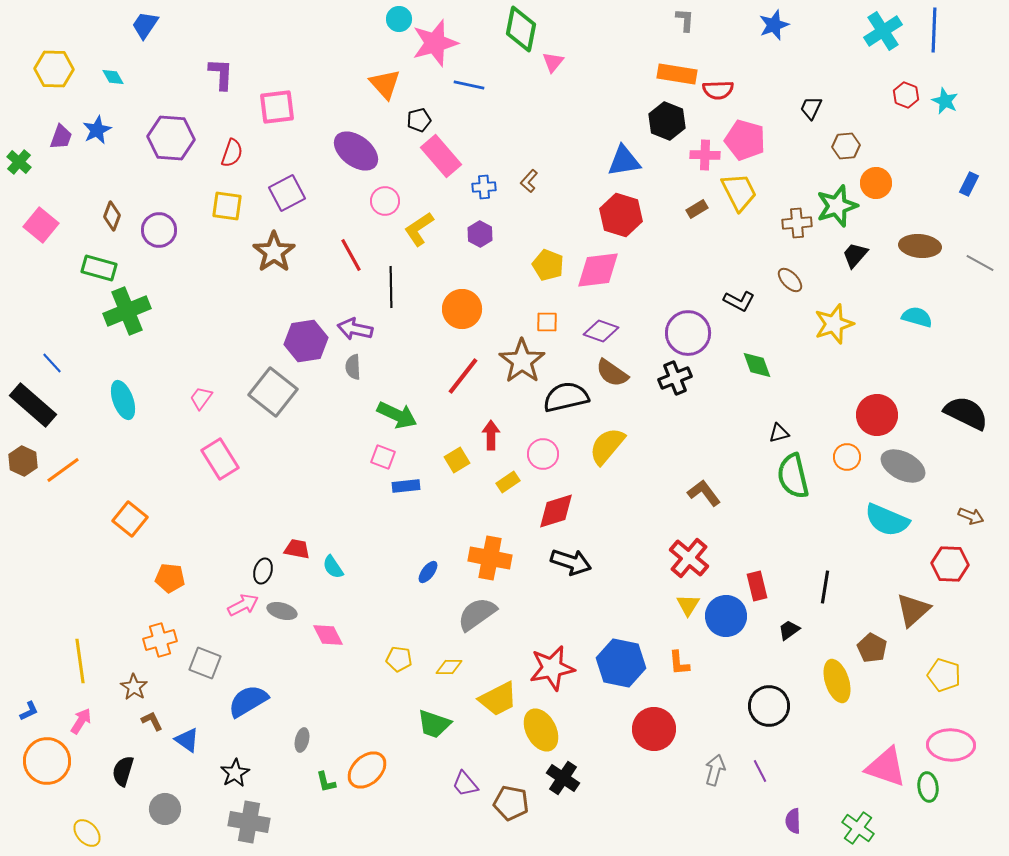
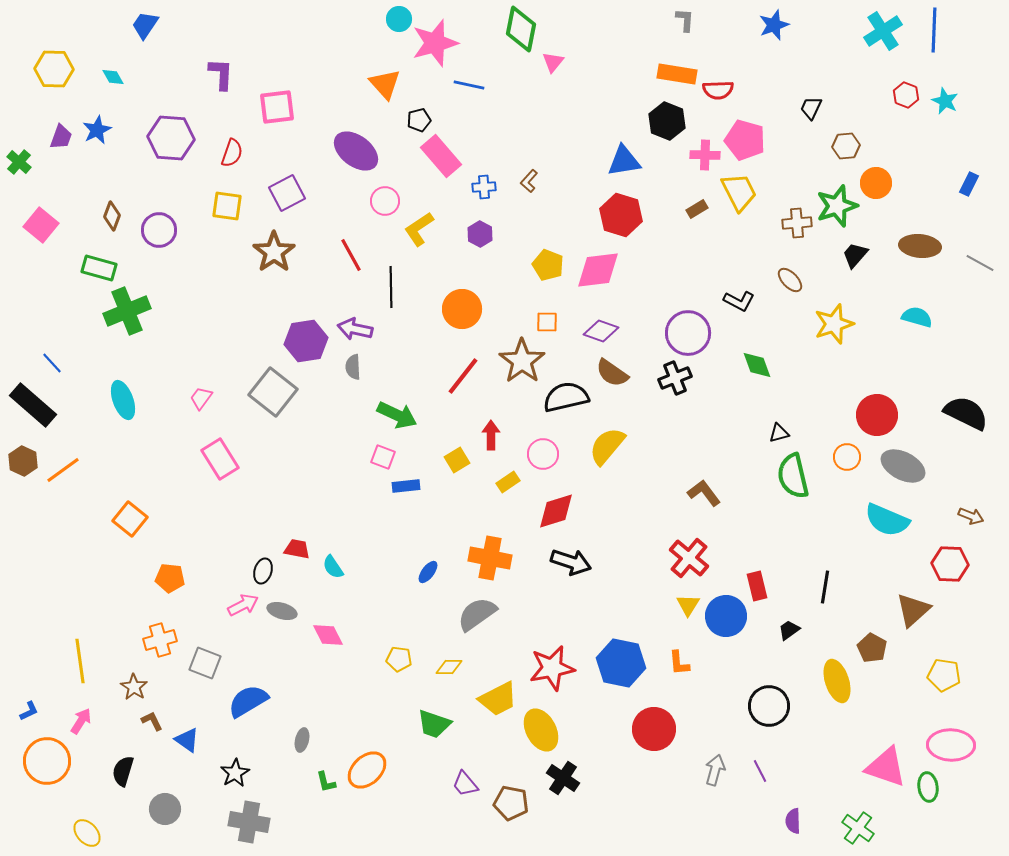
yellow pentagon at (944, 675): rotated 8 degrees counterclockwise
